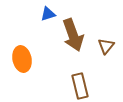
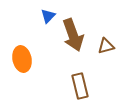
blue triangle: moved 2 px down; rotated 28 degrees counterclockwise
brown triangle: rotated 36 degrees clockwise
